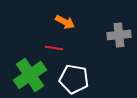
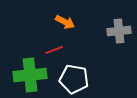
gray cross: moved 4 px up
red line: moved 2 px down; rotated 30 degrees counterclockwise
green cross: rotated 28 degrees clockwise
